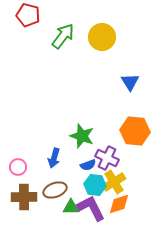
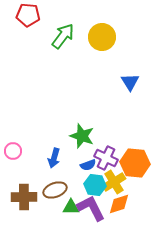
red pentagon: rotated 10 degrees counterclockwise
orange hexagon: moved 32 px down
purple cross: moved 1 px left
pink circle: moved 5 px left, 16 px up
